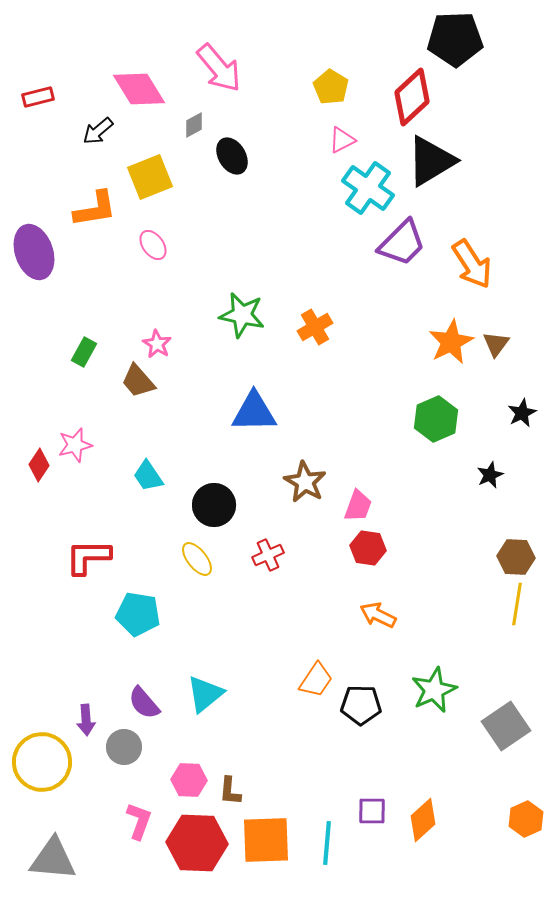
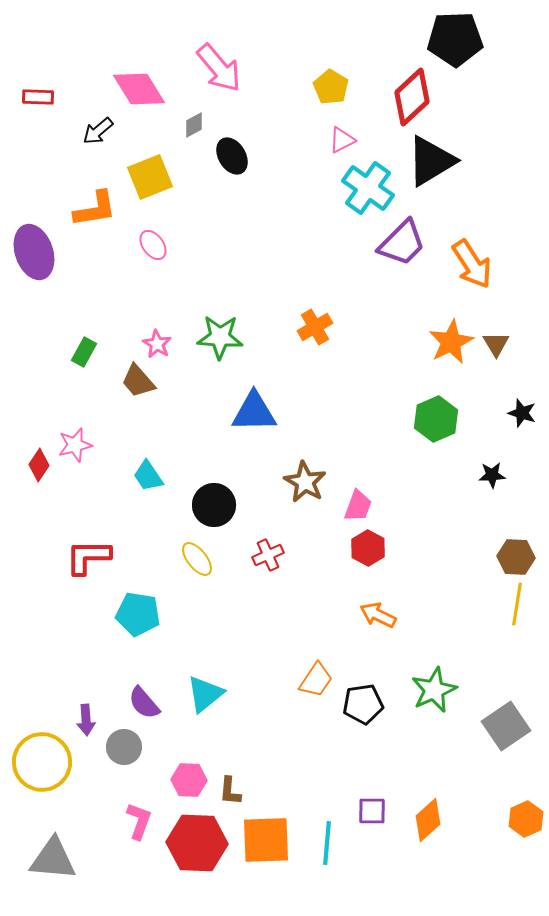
red rectangle at (38, 97): rotated 16 degrees clockwise
green star at (242, 315): moved 22 px left, 22 px down; rotated 9 degrees counterclockwise
brown triangle at (496, 344): rotated 8 degrees counterclockwise
black star at (522, 413): rotated 28 degrees counterclockwise
black star at (490, 475): moved 2 px right; rotated 20 degrees clockwise
red hexagon at (368, 548): rotated 20 degrees clockwise
black pentagon at (361, 705): moved 2 px right, 1 px up; rotated 9 degrees counterclockwise
orange diamond at (423, 820): moved 5 px right
